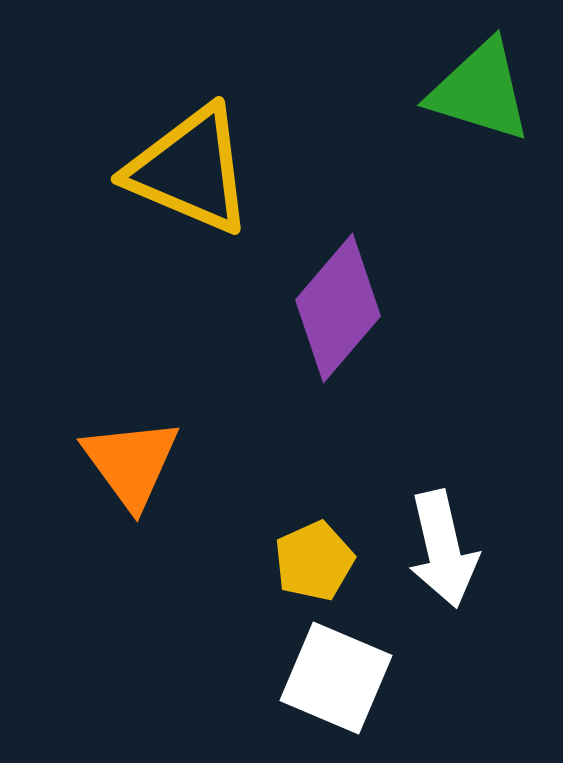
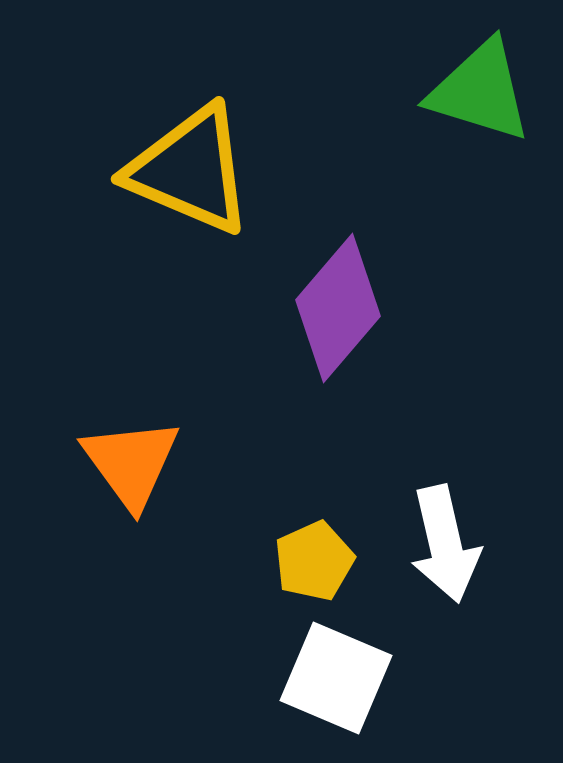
white arrow: moved 2 px right, 5 px up
